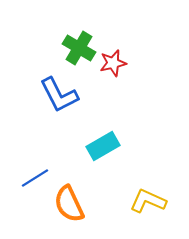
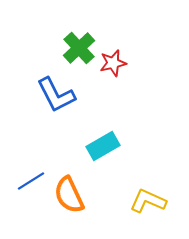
green cross: rotated 16 degrees clockwise
blue L-shape: moved 3 px left
blue line: moved 4 px left, 3 px down
orange semicircle: moved 9 px up
